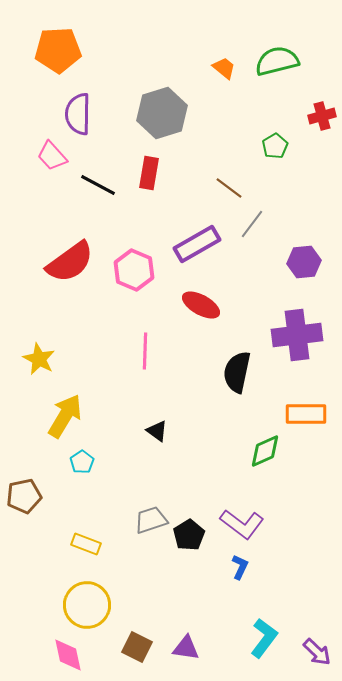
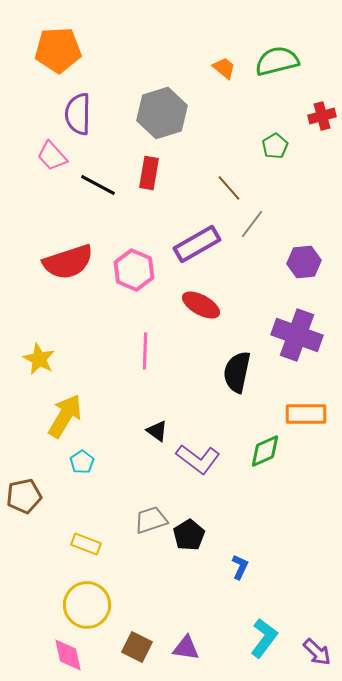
brown line: rotated 12 degrees clockwise
red semicircle: moved 2 px left; rotated 18 degrees clockwise
purple cross: rotated 27 degrees clockwise
purple L-shape: moved 44 px left, 65 px up
